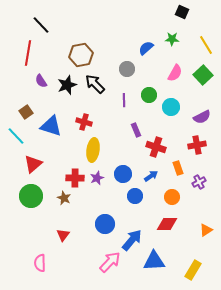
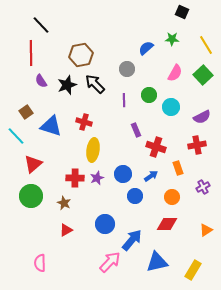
red line at (28, 53): moved 3 px right; rotated 10 degrees counterclockwise
purple cross at (199, 182): moved 4 px right, 5 px down
brown star at (64, 198): moved 5 px down
red triangle at (63, 235): moved 3 px right, 5 px up; rotated 24 degrees clockwise
blue triangle at (154, 261): moved 3 px right, 1 px down; rotated 10 degrees counterclockwise
